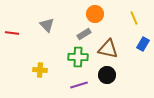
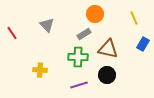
red line: rotated 48 degrees clockwise
